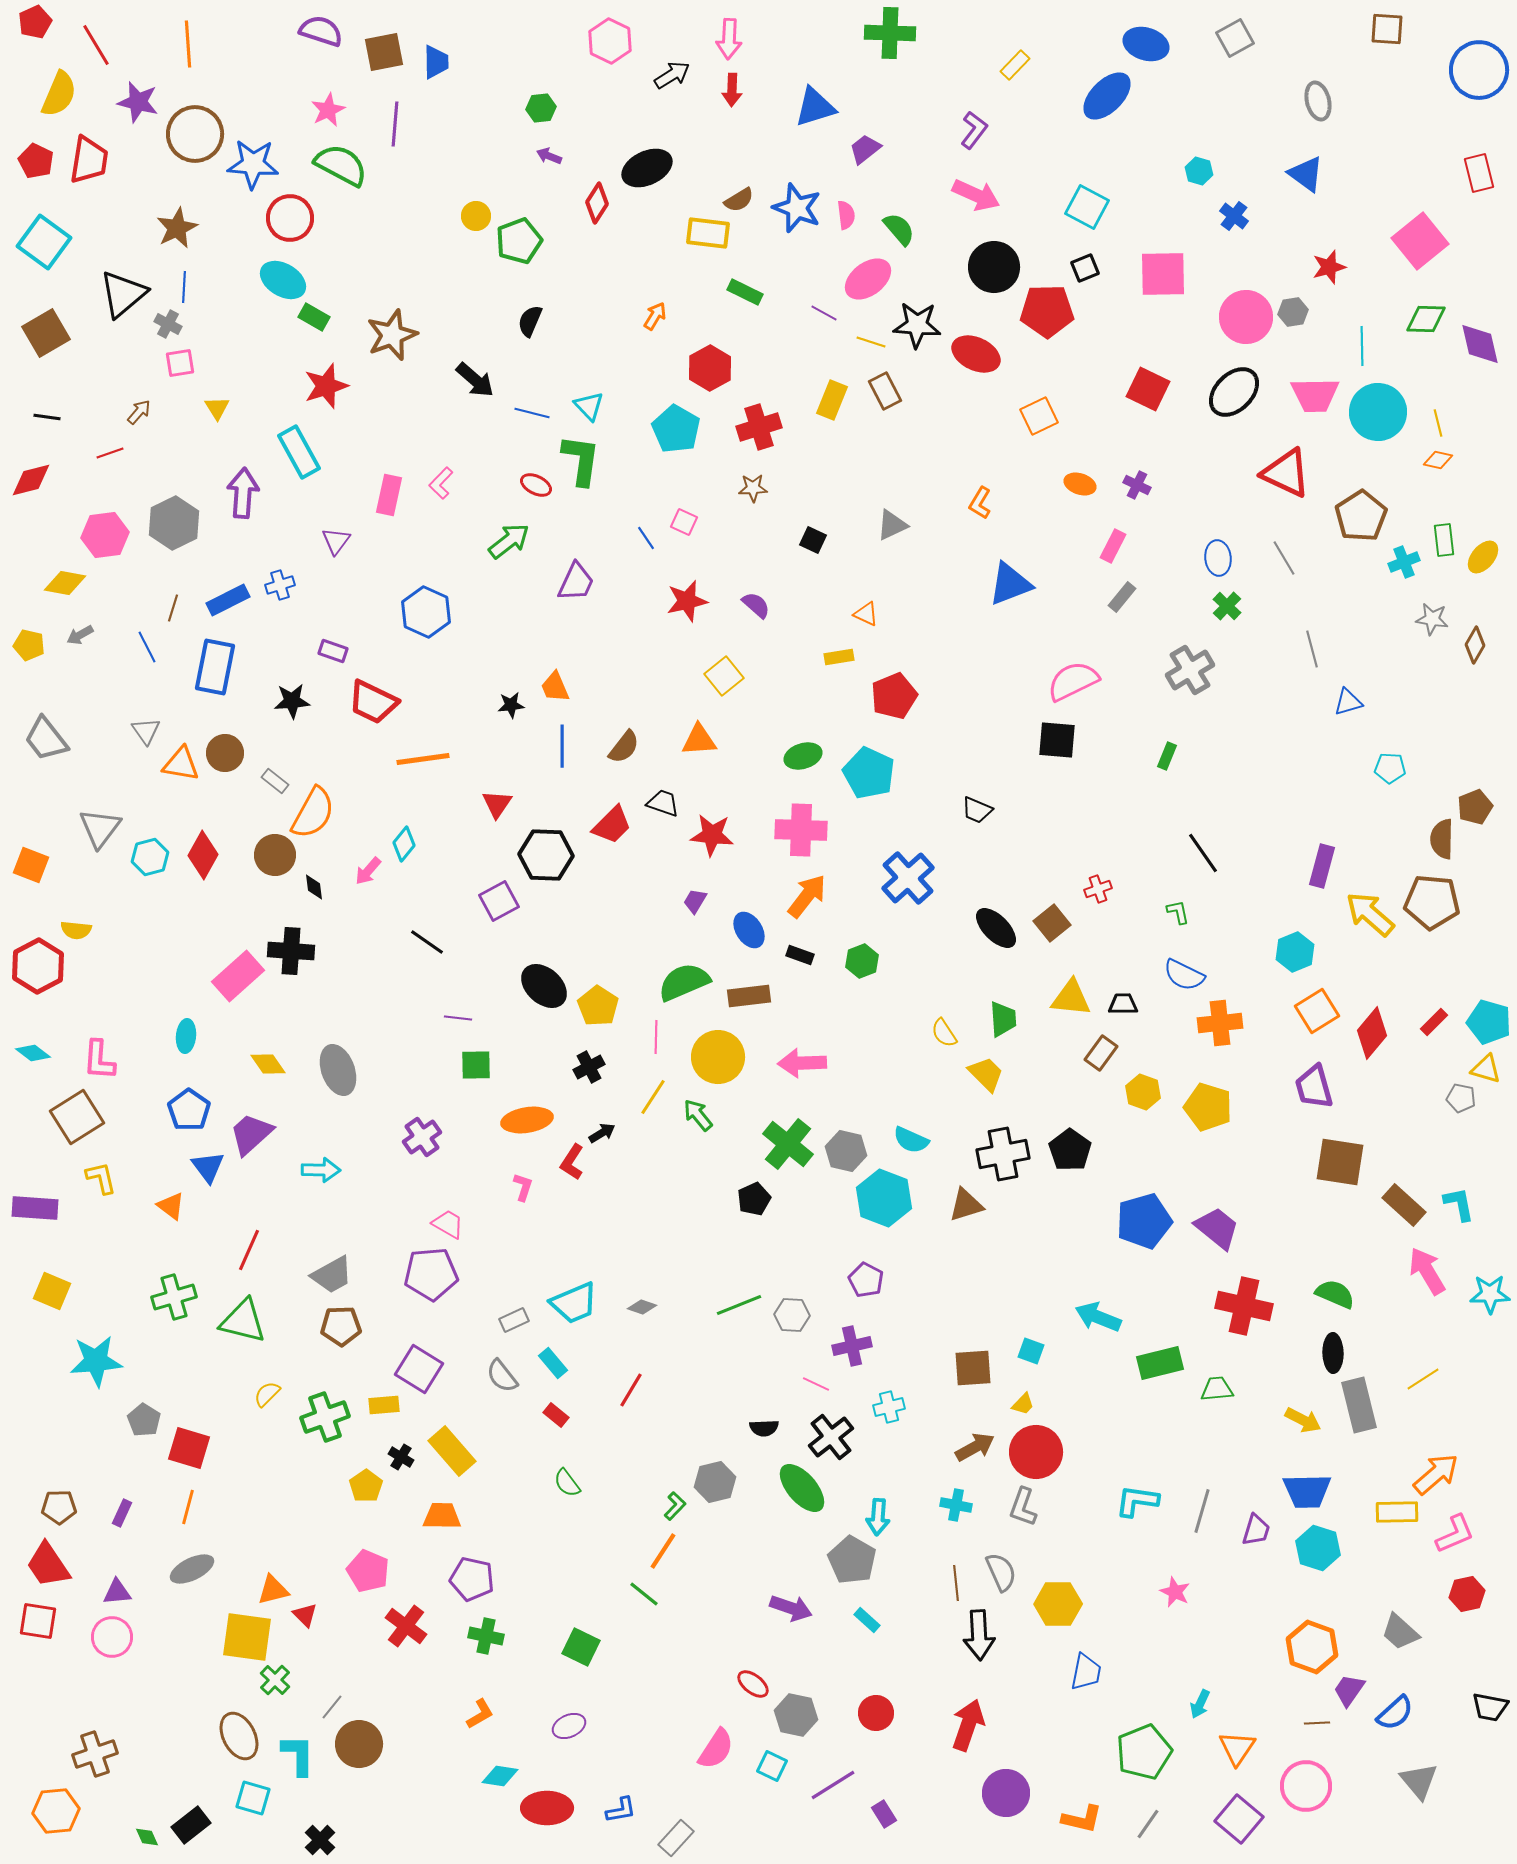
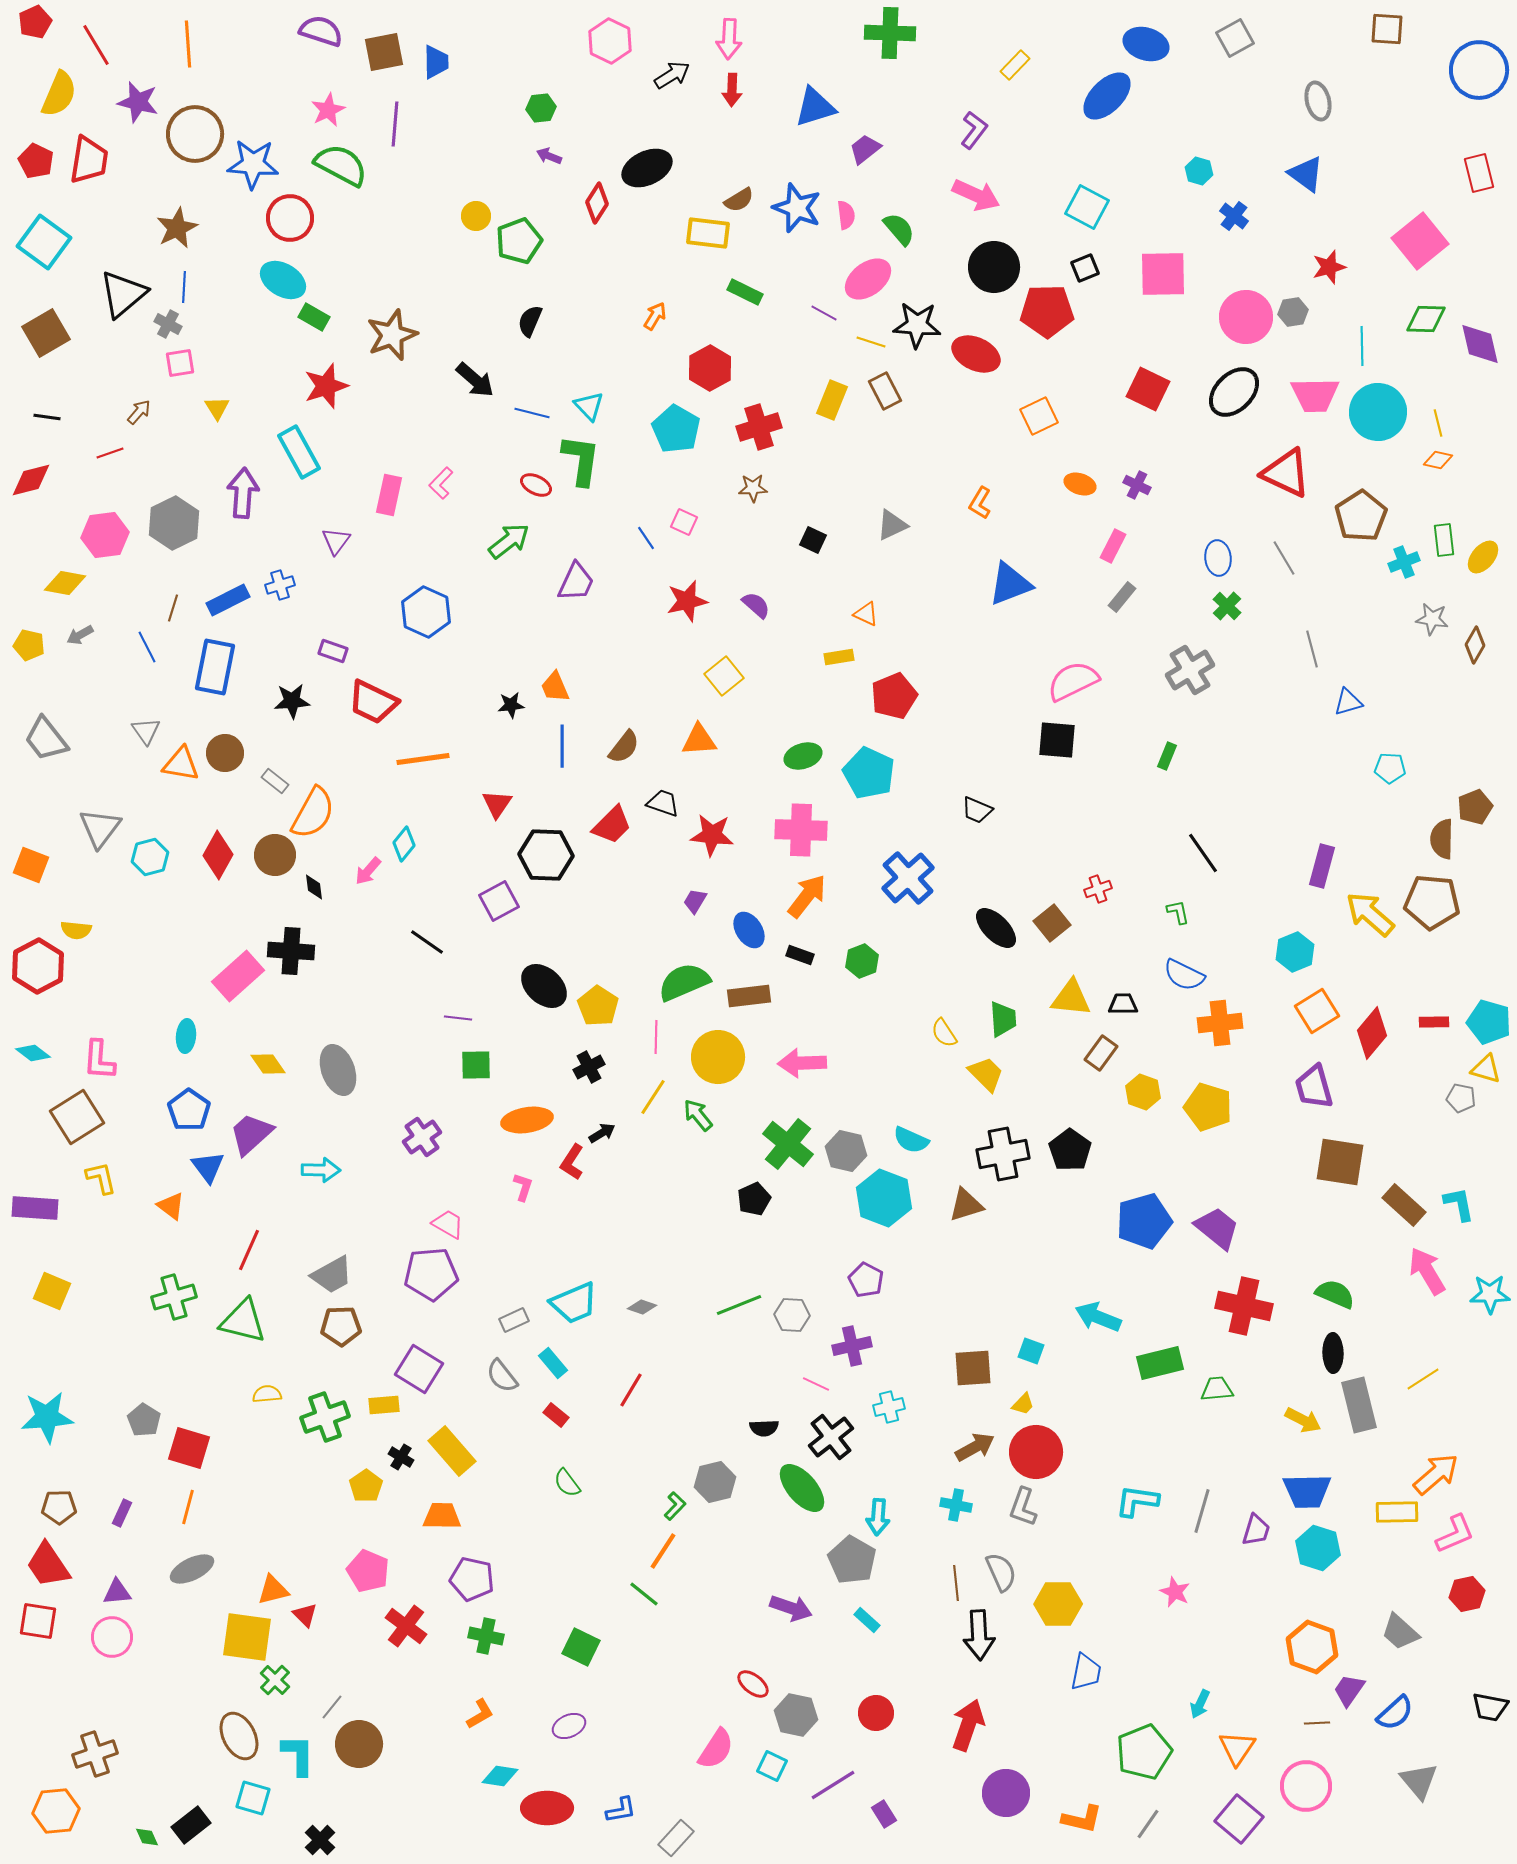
red diamond at (203, 855): moved 15 px right
red rectangle at (1434, 1022): rotated 44 degrees clockwise
cyan star at (96, 1361): moved 49 px left, 56 px down
yellow semicircle at (267, 1394): rotated 40 degrees clockwise
